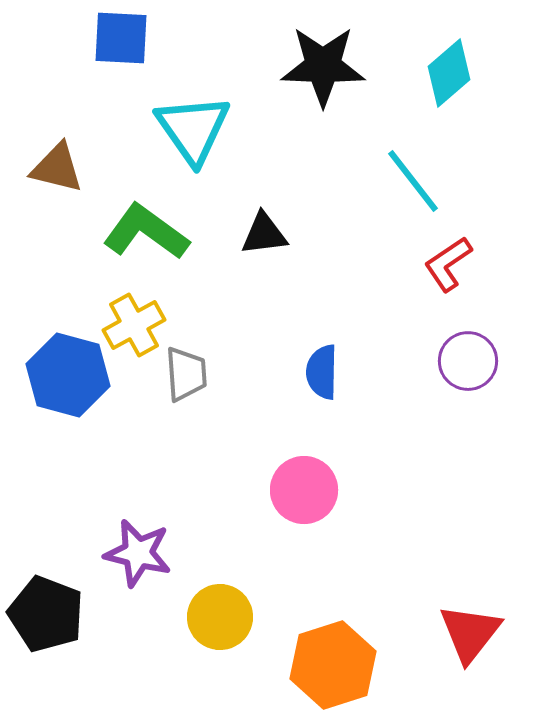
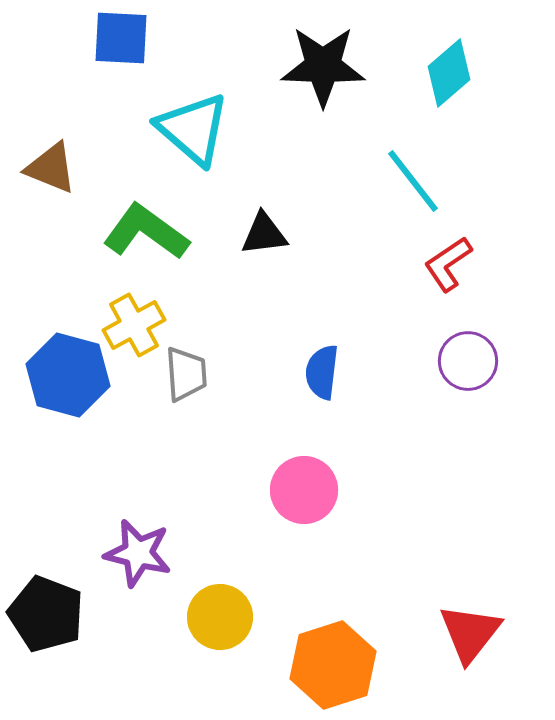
cyan triangle: rotated 14 degrees counterclockwise
brown triangle: moved 6 px left; rotated 8 degrees clockwise
blue semicircle: rotated 6 degrees clockwise
